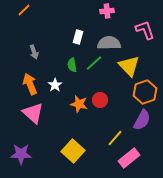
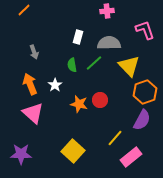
pink rectangle: moved 2 px right, 1 px up
